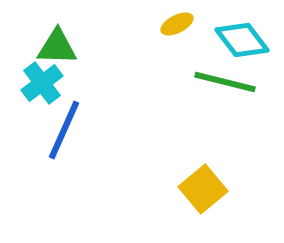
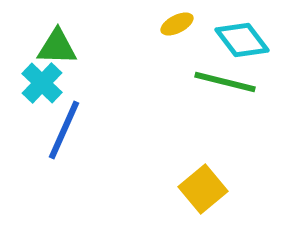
cyan cross: rotated 9 degrees counterclockwise
